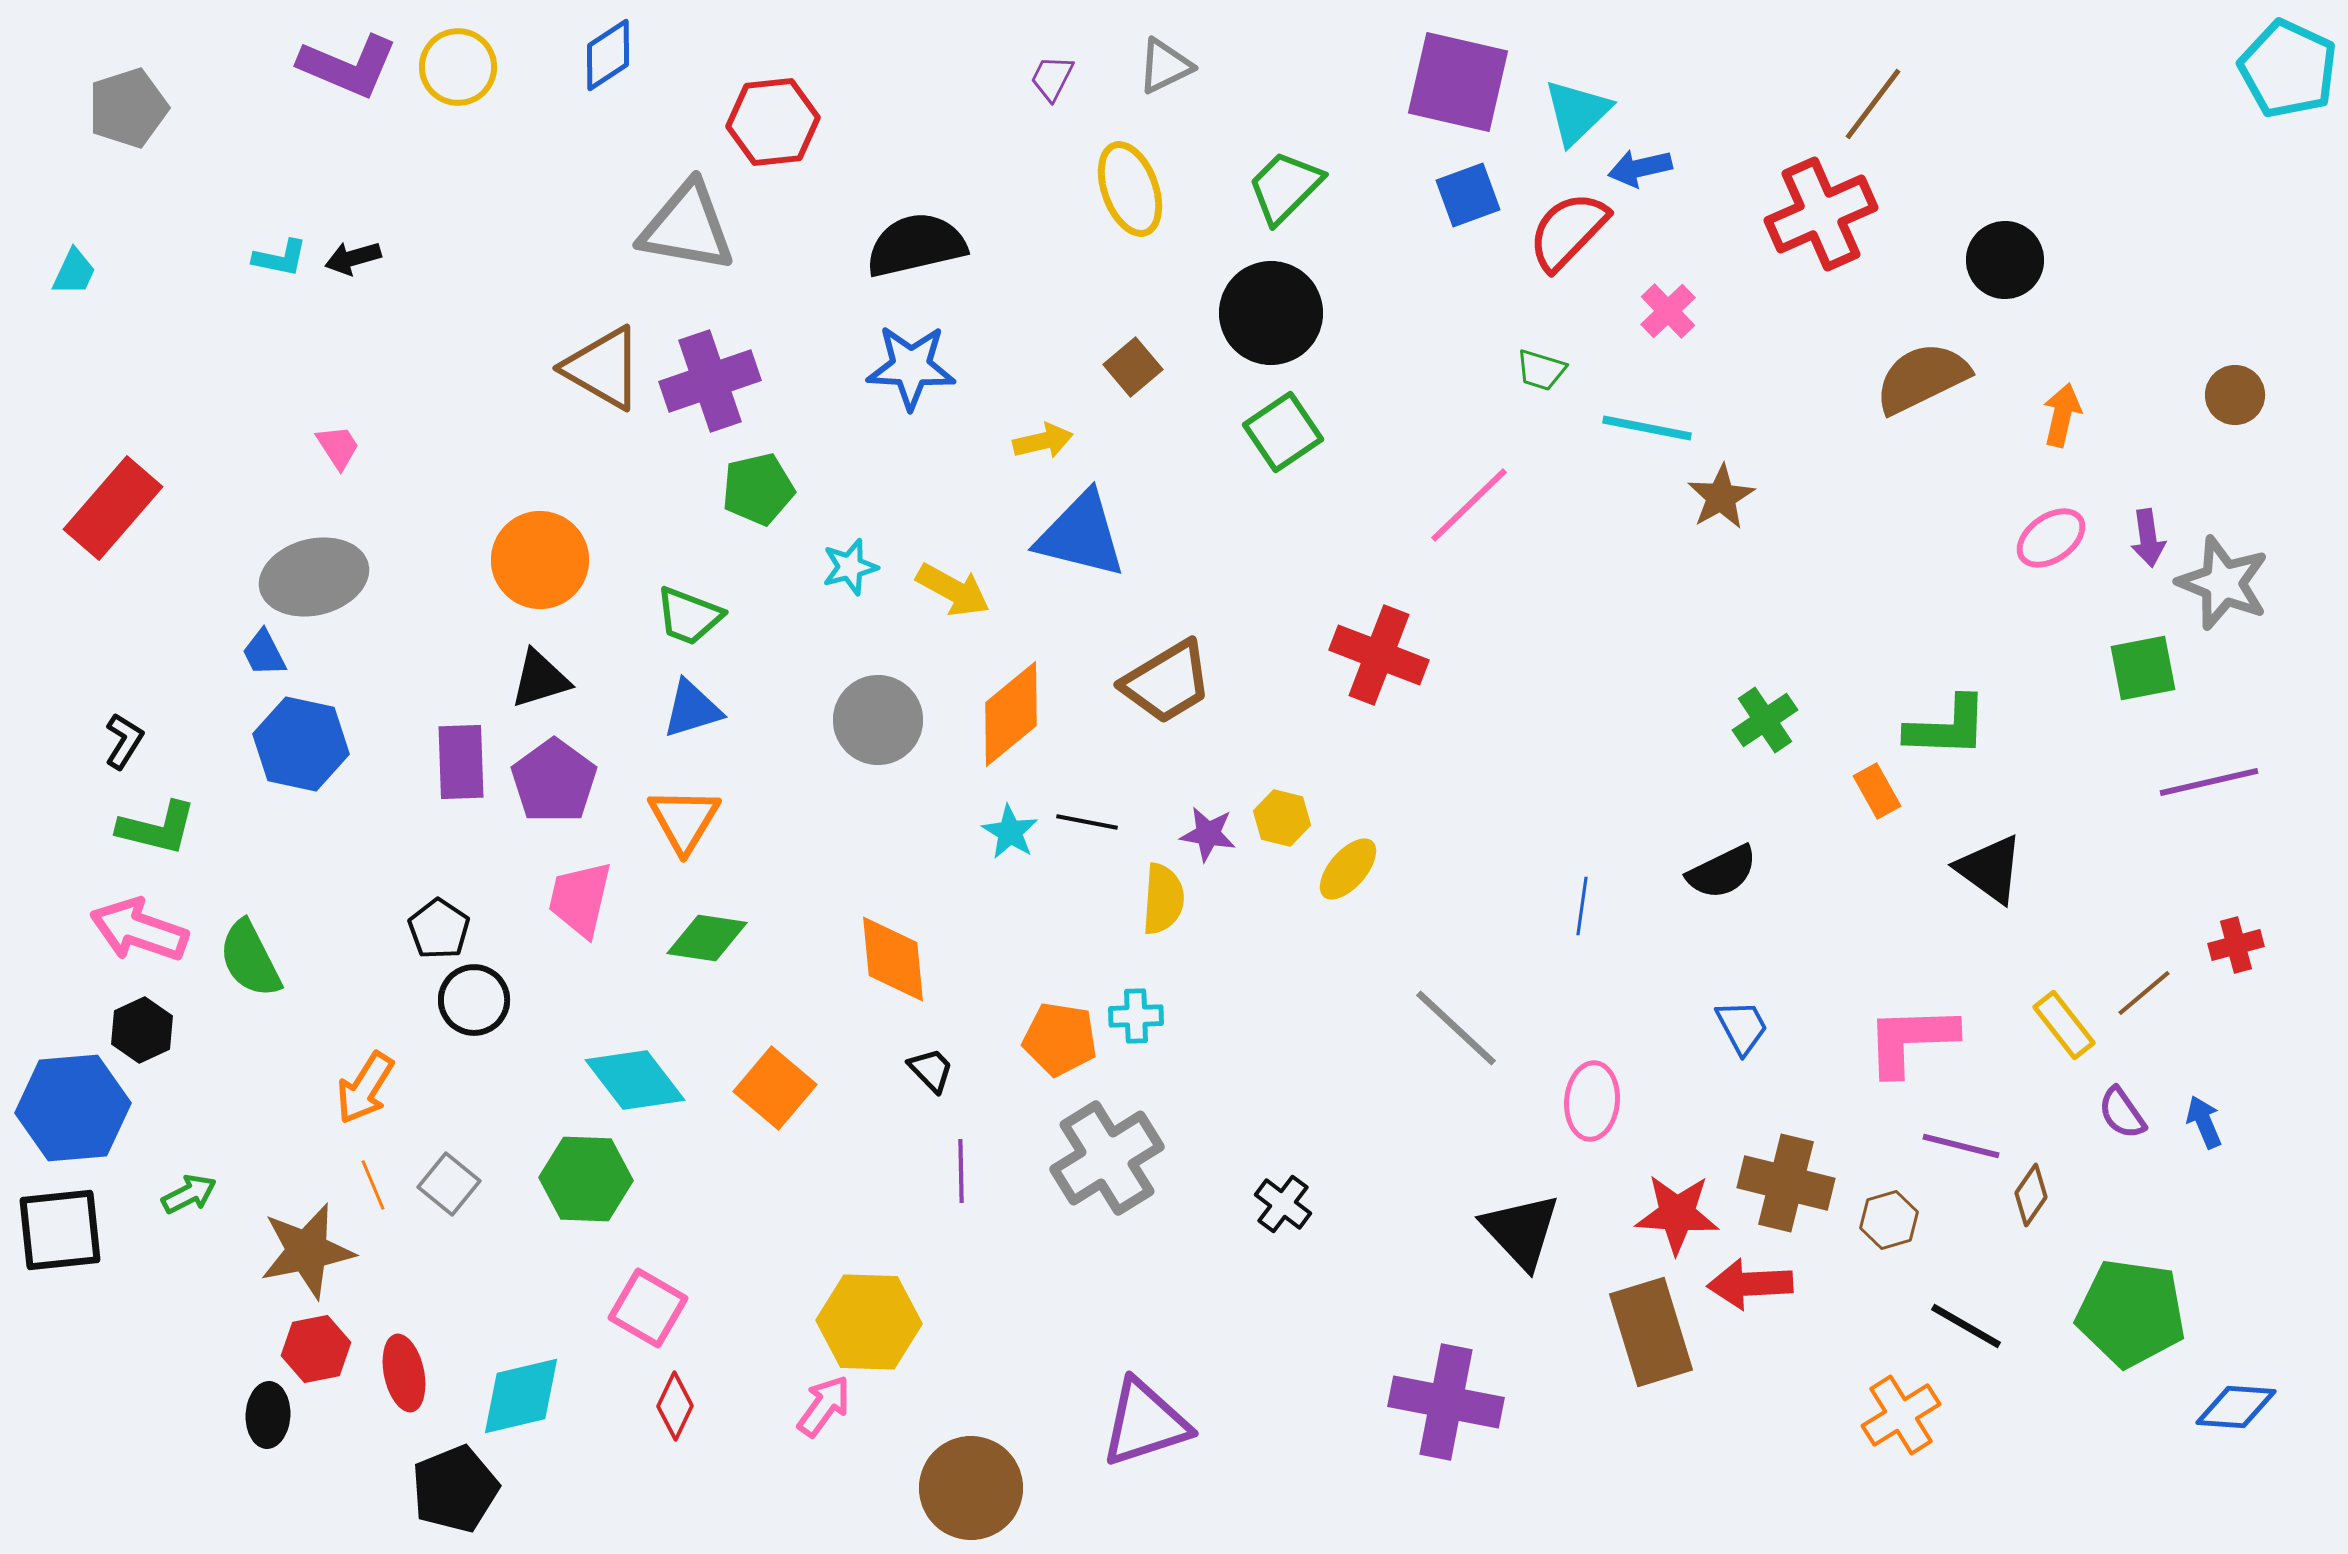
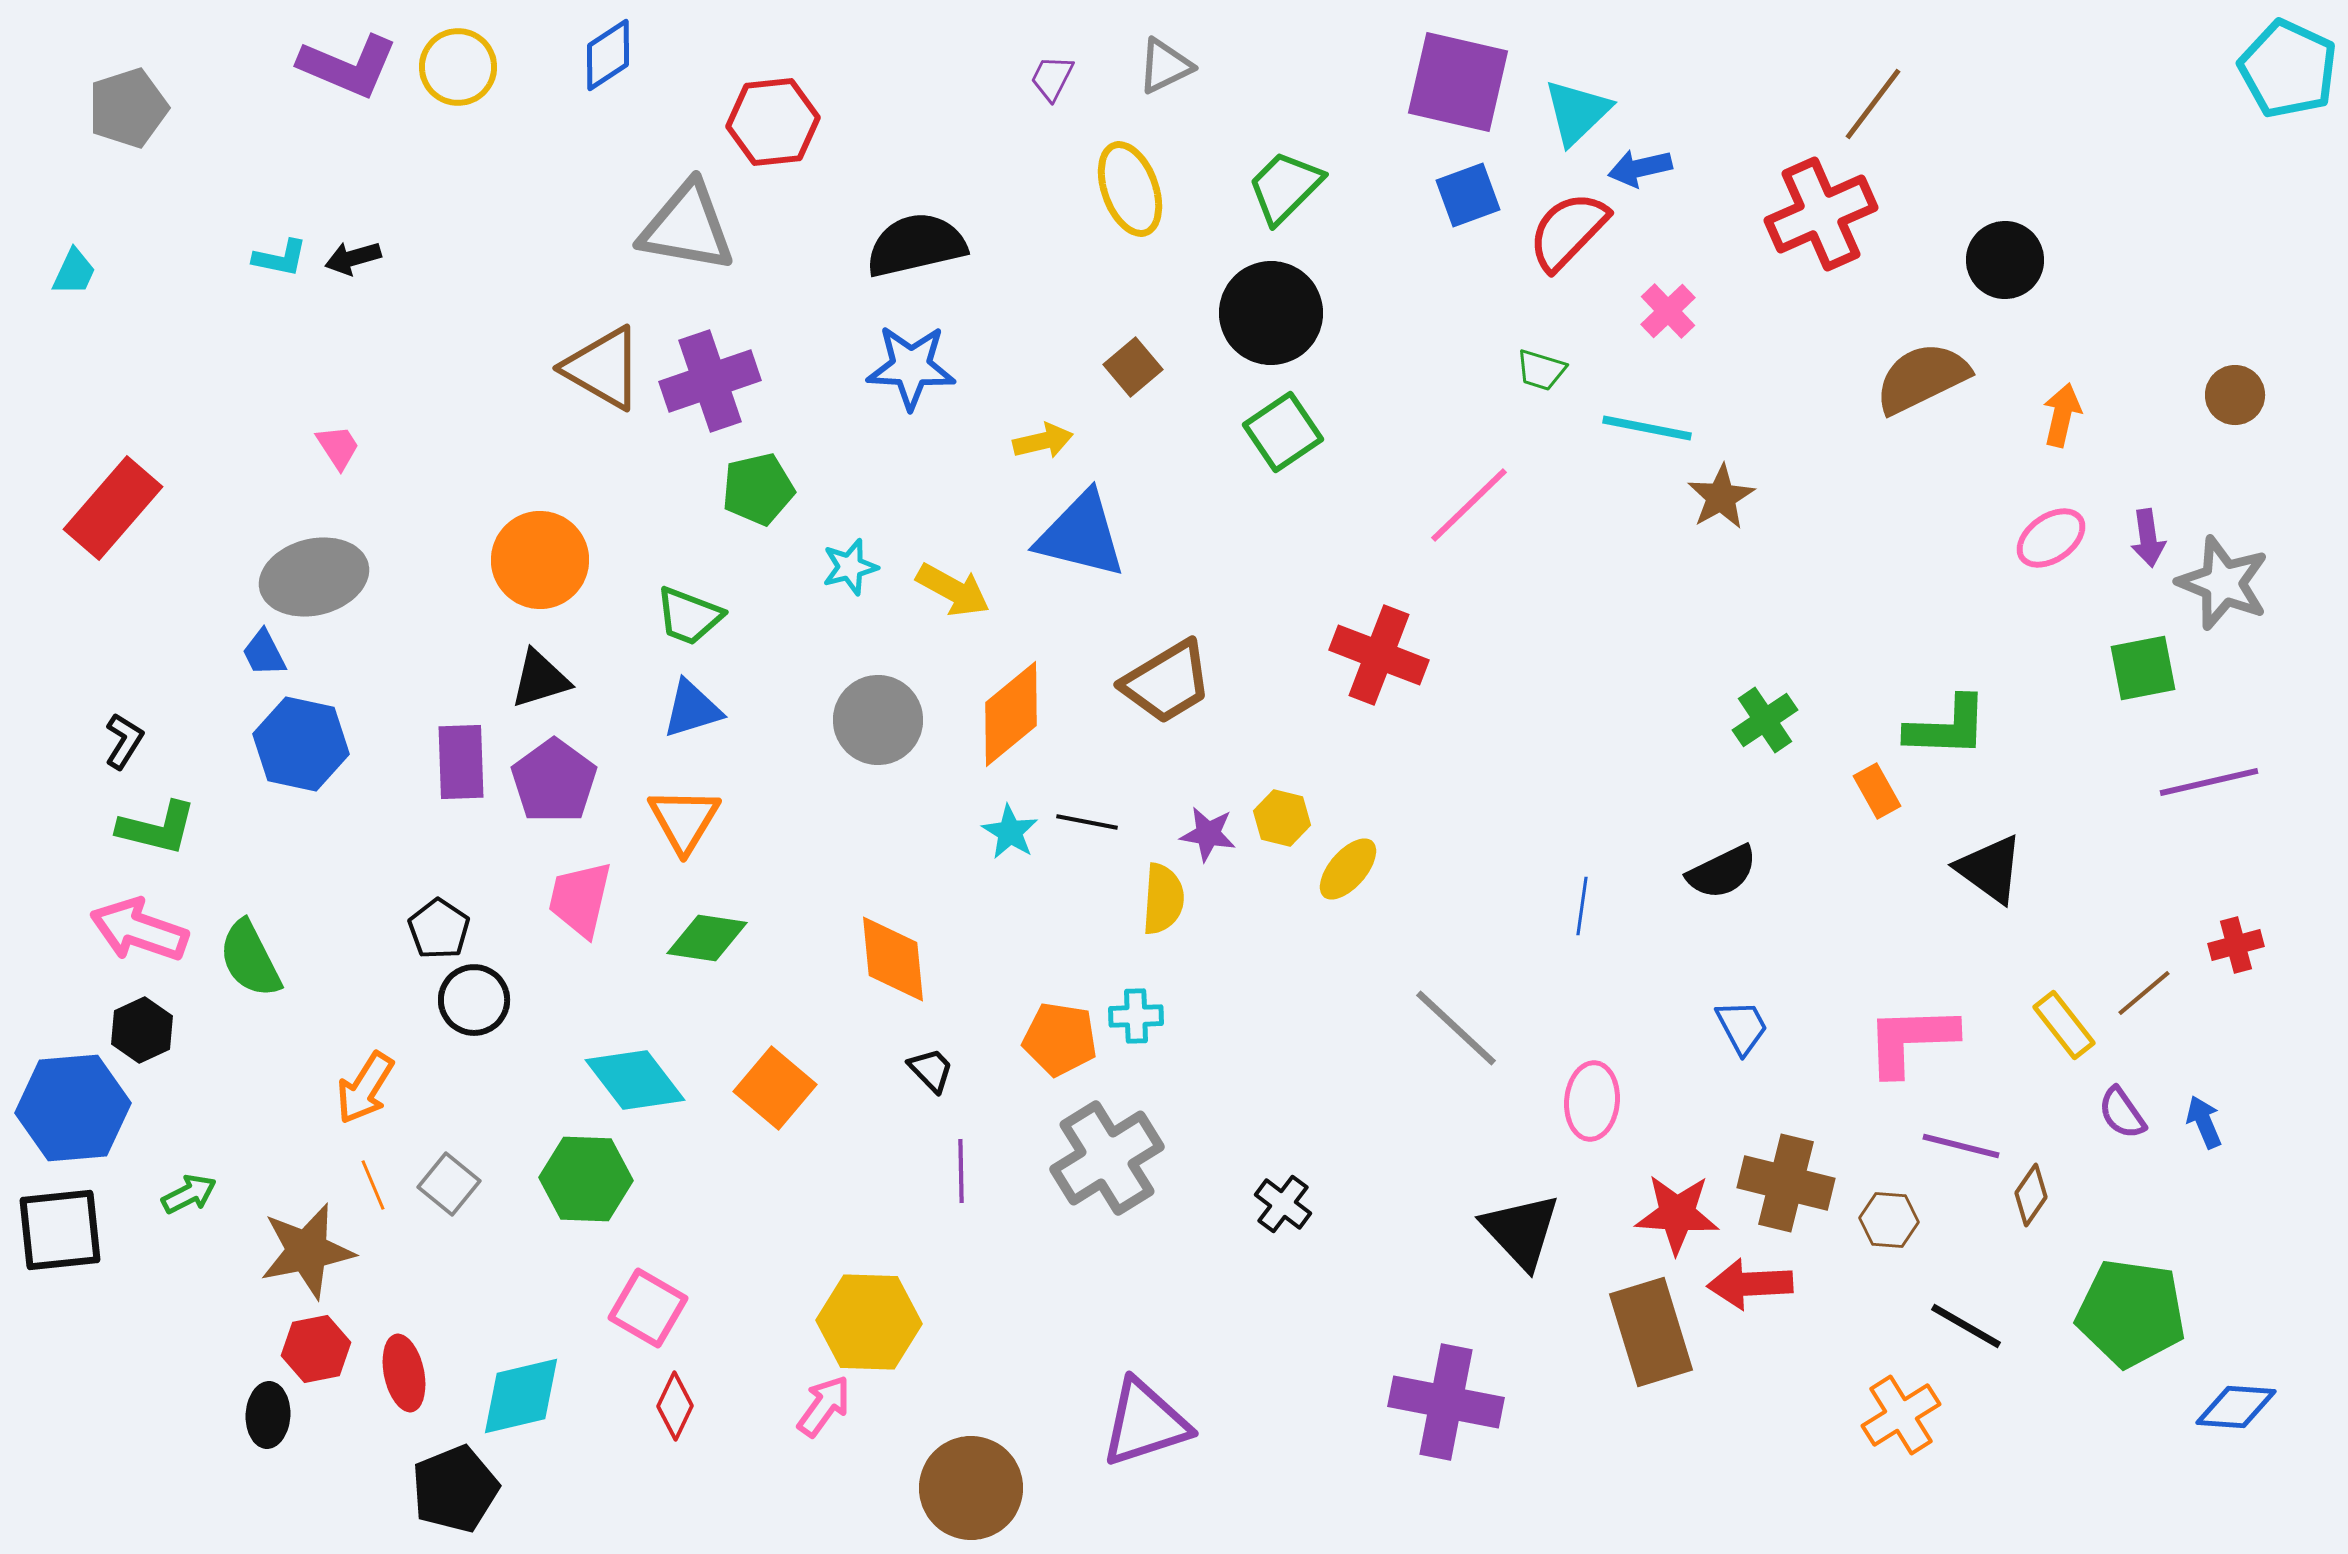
brown hexagon at (1889, 1220): rotated 20 degrees clockwise
